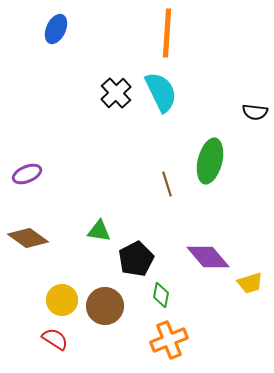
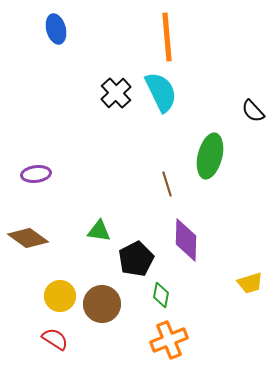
blue ellipse: rotated 40 degrees counterclockwise
orange line: moved 4 px down; rotated 9 degrees counterclockwise
black semicircle: moved 2 px left, 1 px up; rotated 40 degrees clockwise
green ellipse: moved 5 px up
purple ellipse: moved 9 px right; rotated 16 degrees clockwise
purple diamond: moved 22 px left, 17 px up; rotated 42 degrees clockwise
yellow circle: moved 2 px left, 4 px up
brown circle: moved 3 px left, 2 px up
